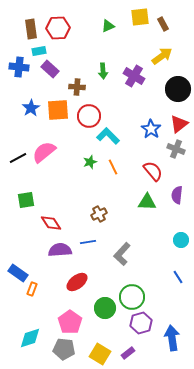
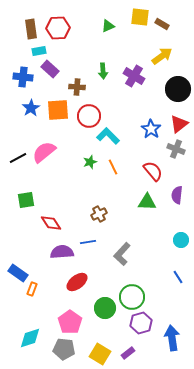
yellow square at (140, 17): rotated 12 degrees clockwise
brown rectangle at (163, 24): moved 1 px left; rotated 32 degrees counterclockwise
blue cross at (19, 67): moved 4 px right, 10 px down
purple semicircle at (60, 250): moved 2 px right, 2 px down
